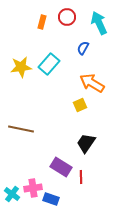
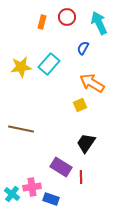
pink cross: moved 1 px left, 1 px up
